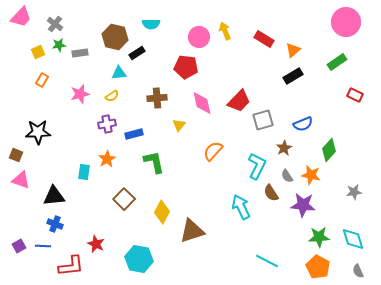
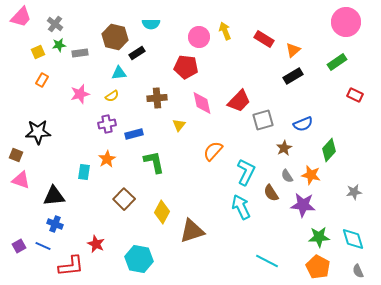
cyan L-shape at (257, 166): moved 11 px left, 6 px down
blue line at (43, 246): rotated 21 degrees clockwise
